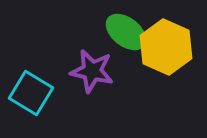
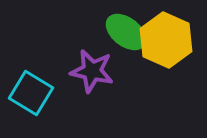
yellow hexagon: moved 7 px up
